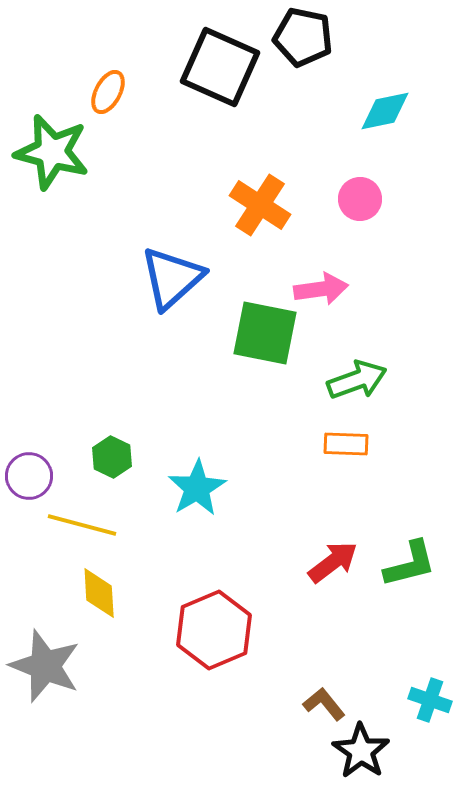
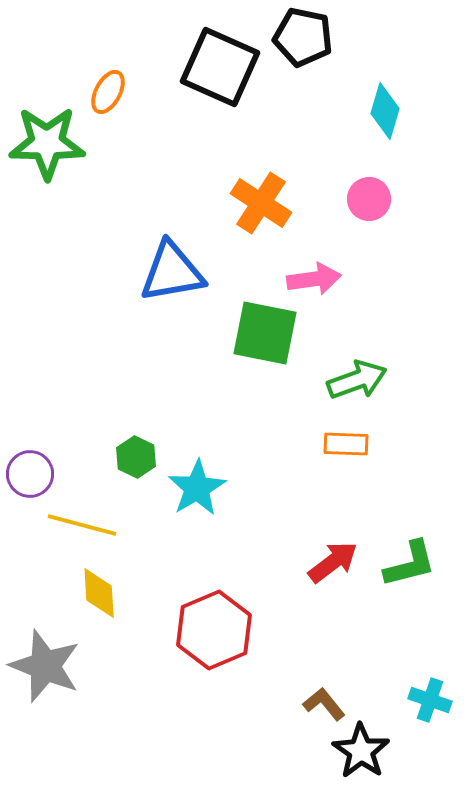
cyan diamond: rotated 62 degrees counterclockwise
green star: moved 5 px left, 9 px up; rotated 14 degrees counterclockwise
pink circle: moved 9 px right
orange cross: moved 1 px right, 2 px up
blue triangle: moved 6 px up; rotated 32 degrees clockwise
pink arrow: moved 7 px left, 10 px up
green hexagon: moved 24 px right
purple circle: moved 1 px right, 2 px up
